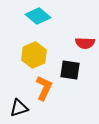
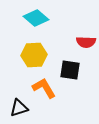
cyan diamond: moved 2 px left, 2 px down
red semicircle: moved 1 px right, 1 px up
yellow hexagon: rotated 20 degrees clockwise
orange L-shape: rotated 55 degrees counterclockwise
